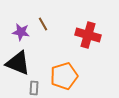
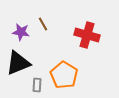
red cross: moved 1 px left
black triangle: rotated 44 degrees counterclockwise
orange pentagon: moved 1 px up; rotated 24 degrees counterclockwise
gray rectangle: moved 3 px right, 3 px up
